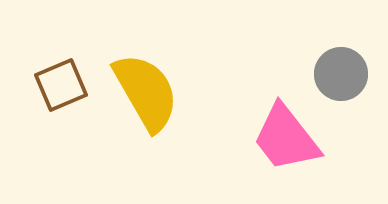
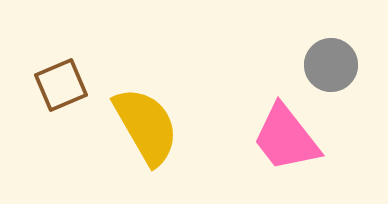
gray circle: moved 10 px left, 9 px up
yellow semicircle: moved 34 px down
